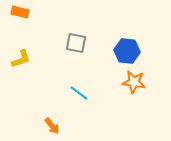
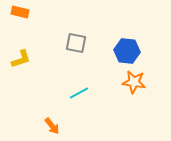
cyan line: rotated 66 degrees counterclockwise
